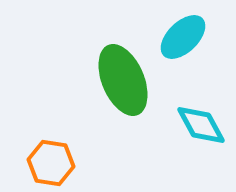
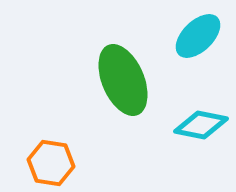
cyan ellipse: moved 15 px right, 1 px up
cyan diamond: rotated 50 degrees counterclockwise
